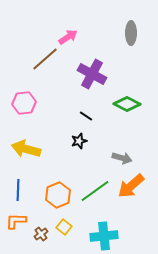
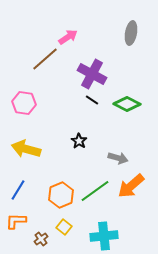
gray ellipse: rotated 10 degrees clockwise
pink hexagon: rotated 15 degrees clockwise
black line: moved 6 px right, 16 px up
black star: rotated 21 degrees counterclockwise
gray arrow: moved 4 px left
blue line: rotated 30 degrees clockwise
orange hexagon: moved 3 px right
brown cross: moved 5 px down
